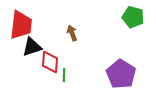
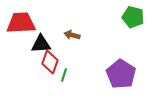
red trapezoid: moved 2 px up; rotated 100 degrees counterclockwise
brown arrow: moved 2 px down; rotated 56 degrees counterclockwise
black triangle: moved 9 px right, 3 px up; rotated 15 degrees clockwise
red diamond: rotated 15 degrees clockwise
green line: rotated 16 degrees clockwise
